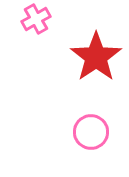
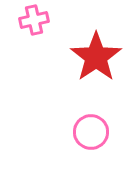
pink cross: moved 2 px left, 1 px down; rotated 16 degrees clockwise
